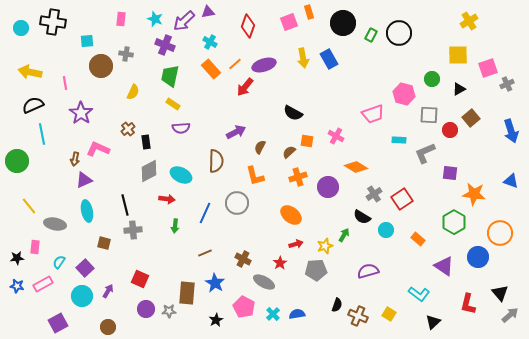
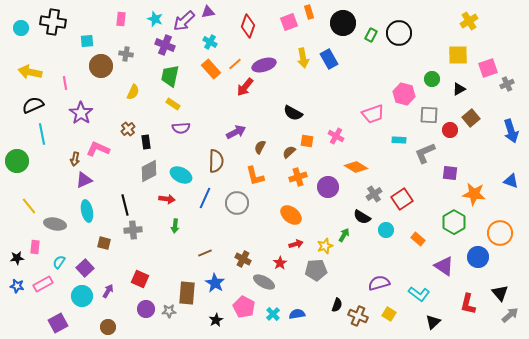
blue line at (205, 213): moved 15 px up
purple semicircle at (368, 271): moved 11 px right, 12 px down
